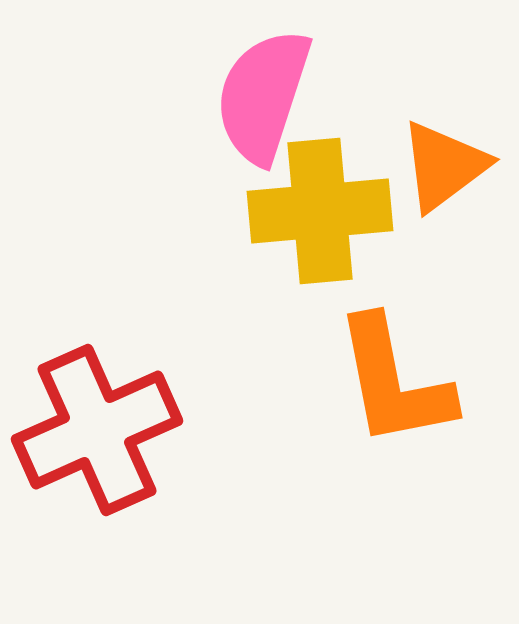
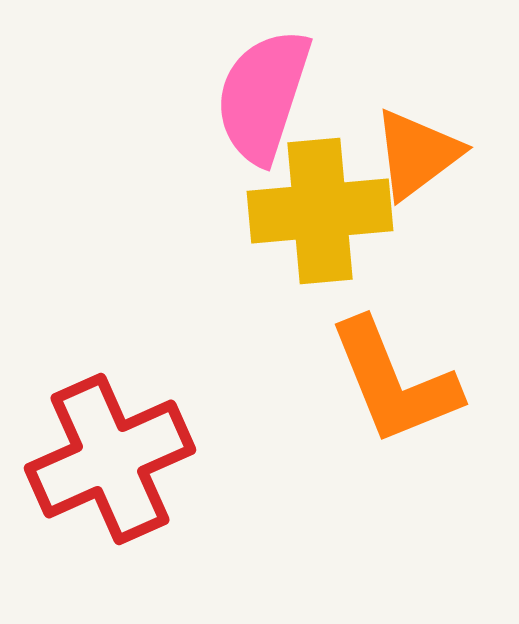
orange triangle: moved 27 px left, 12 px up
orange L-shape: rotated 11 degrees counterclockwise
red cross: moved 13 px right, 29 px down
